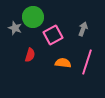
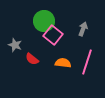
green circle: moved 11 px right, 4 px down
gray star: moved 17 px down
pink square: rotated 24 degrees counterclockwise
red semicircle: moved 2 px right, 4 px down; rotated 112 degrees clockwise
